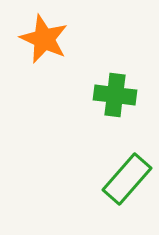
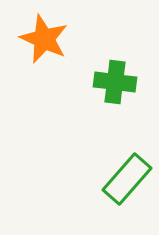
green cross: moved 13 px up
